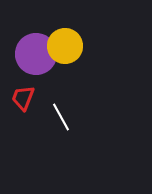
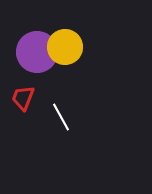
yellow circle: moved 1 px down
purple circle: moved 1 px right, 2 px up
